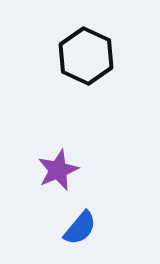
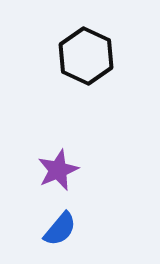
blue semicircle: moved 20 px left, 1 px down
